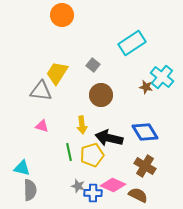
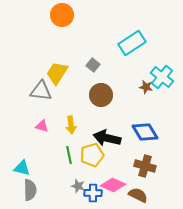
yellow arrow: moved 11 px left
black arrow: moved 2 px left
green line: moved 3 px down
brown cross: rotated 15 degrees counterclockwise
